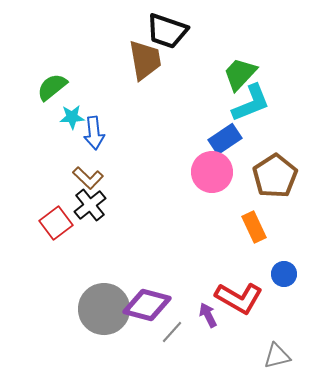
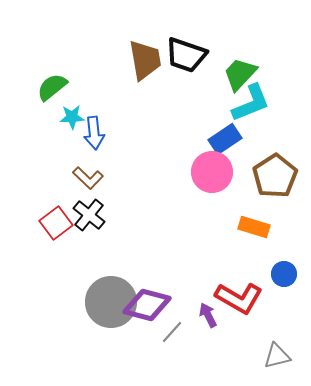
black trapezoid: moved 19 px right, 24 px down
black cross: moved 1 px left, 10 px down; rotated 12 degrees counterclockwise
orange rectangle: rotated 48 degrees counterclockwise
gray circle: moved 7 px right, 7 px up
